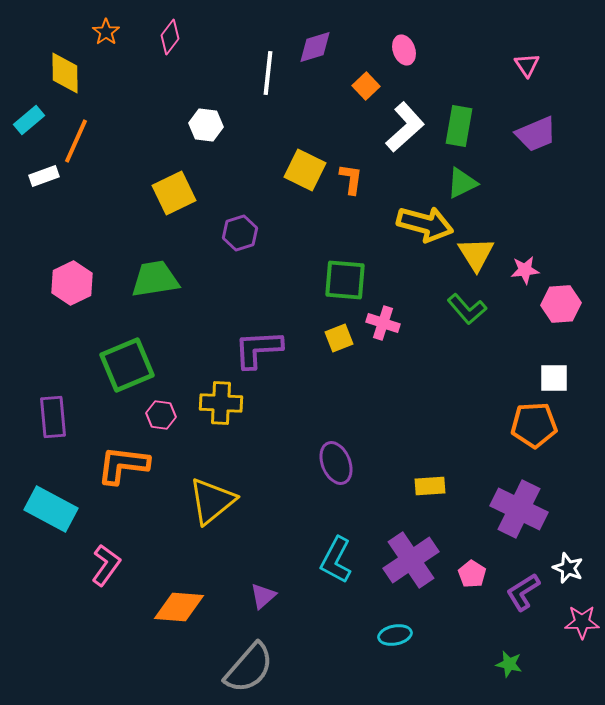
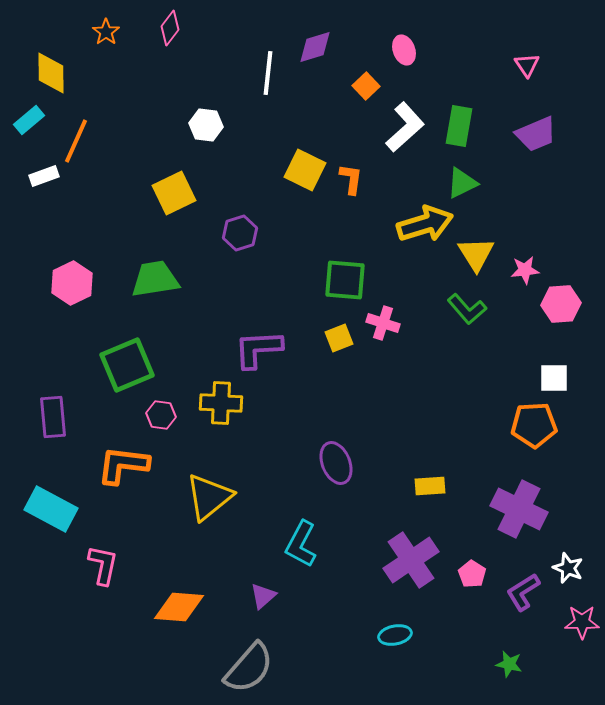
pink diamond at (170, 37): moved 9 px up
yellow diamond at (65, 73): moved 14 px left
yellow arrow at (425, 224): rotated 32 degrees counterclockwise
yellow triangle at (212, 501): moved 3 px left, 4 px up
cyan L-shape at (336, 560): moved 35 px left, 16 px up
pink L-shape at (106, 565): moved 3 px left; rotated 24 degrees counterclockwise
